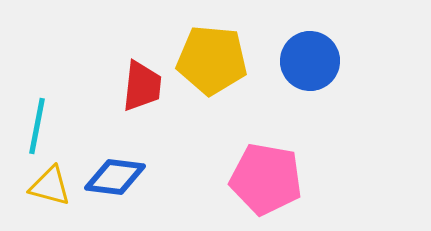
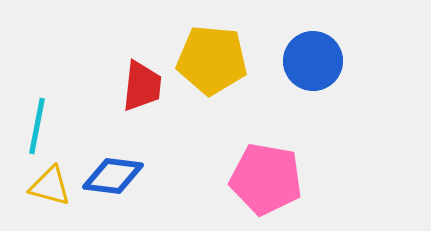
blue circle: moved 3 px right
blue diamond: moved 2 px left, 1 px up
